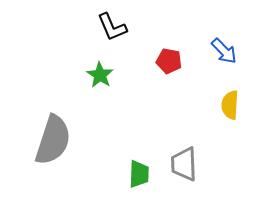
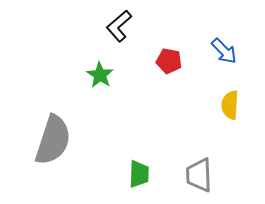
black L-shape: moved 7 px right, 1 px up; rotated 72 degrees clockwise
gray trapezoid: moved 15 px right, 11 px down
